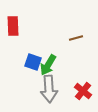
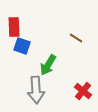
red rectangle: moved 1 px right, 1 px down
brown line: rotated 48 degrees clockwise
blue square: moved 11 px left, 16 px up
gray arrow: moved 13 px left, 1 px down
